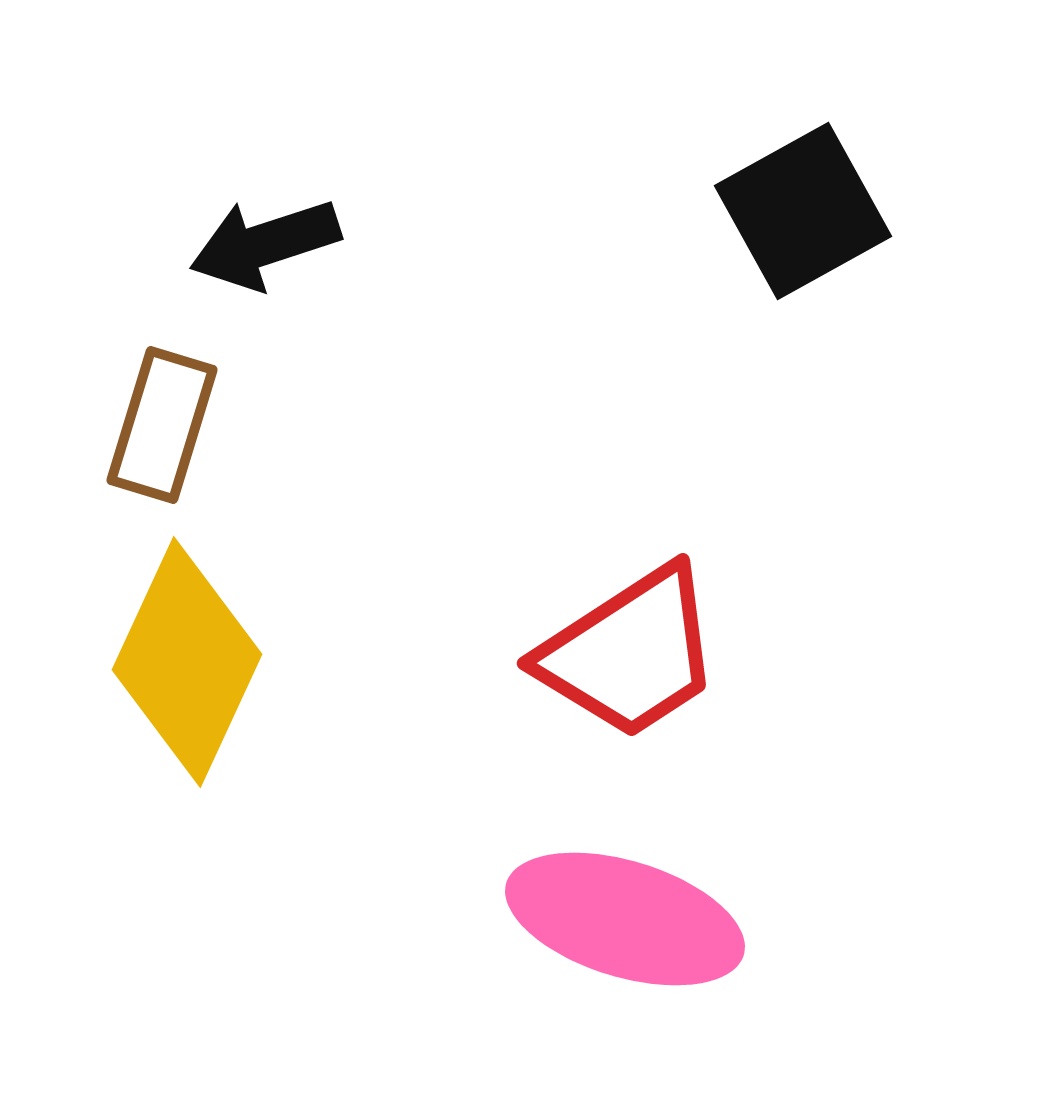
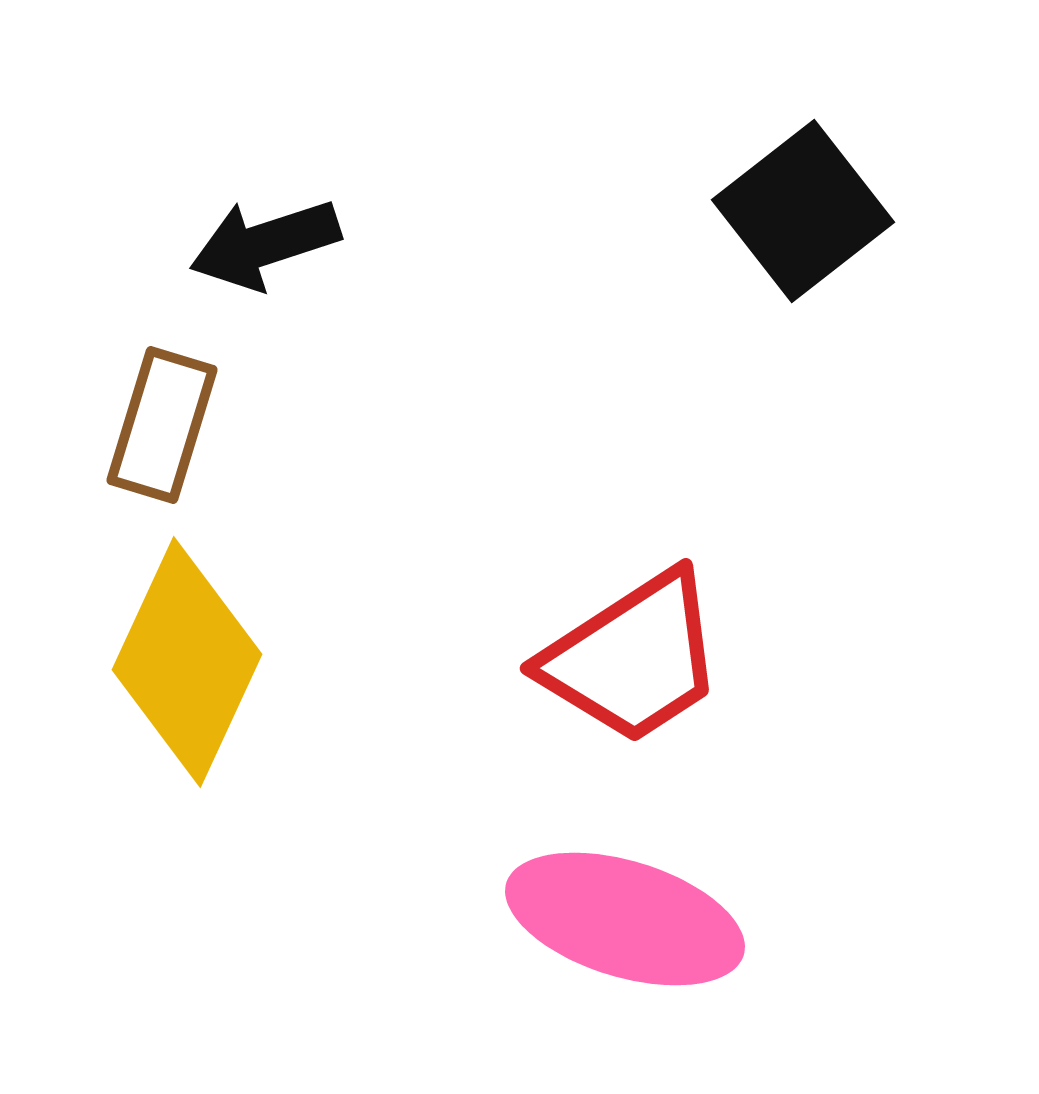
black square: rotated 9 degrees counterclockwise
red trapezoid: moved 3 px right, 5 px down
